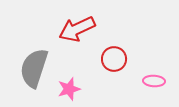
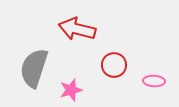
red arrow: rotated 39 degrees clockwise
red circle: moved 6 px down
pink star: moved 2 px right, 1 px down
